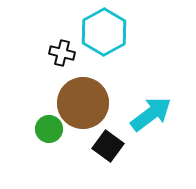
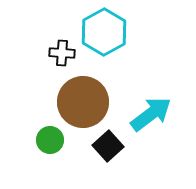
black cross: rotated 10 degrees counterclockwise
brown circle: moved 1 px up
green circle: moved 1 px right, 11 px down
black square: rotated 12 degrees clockwise
